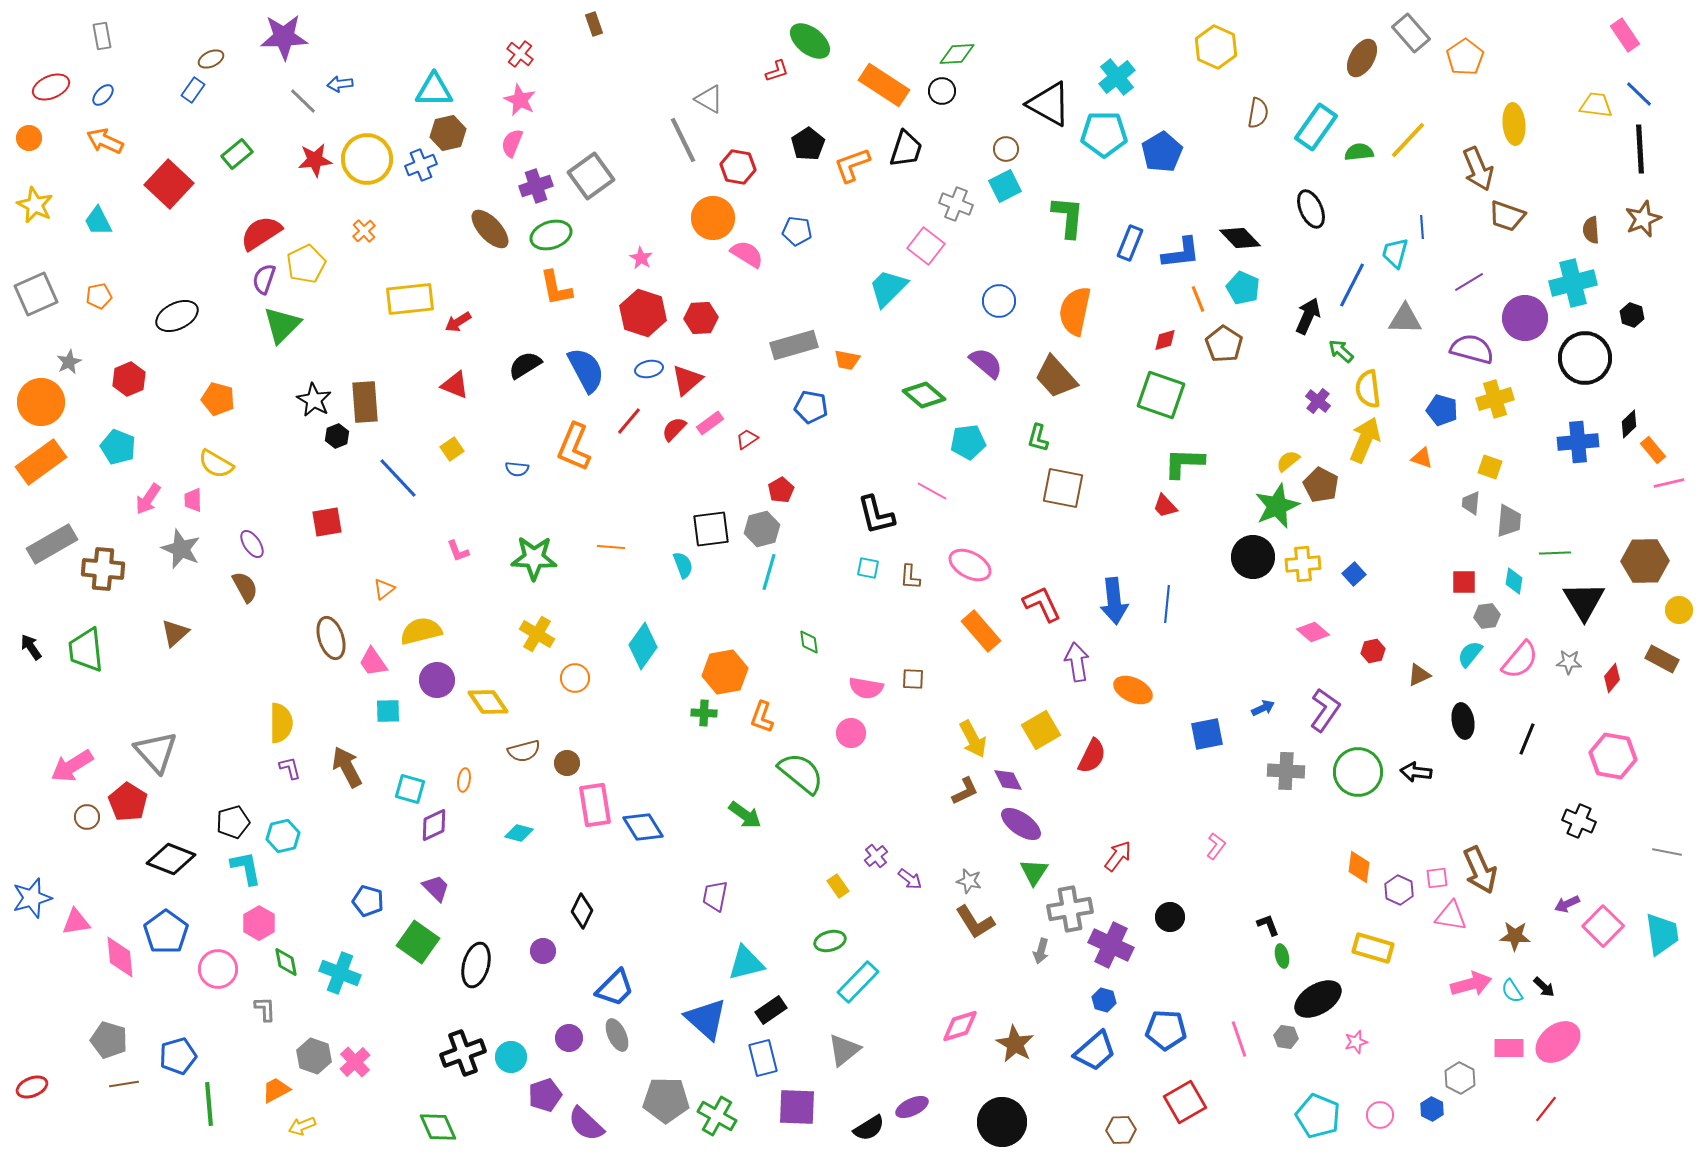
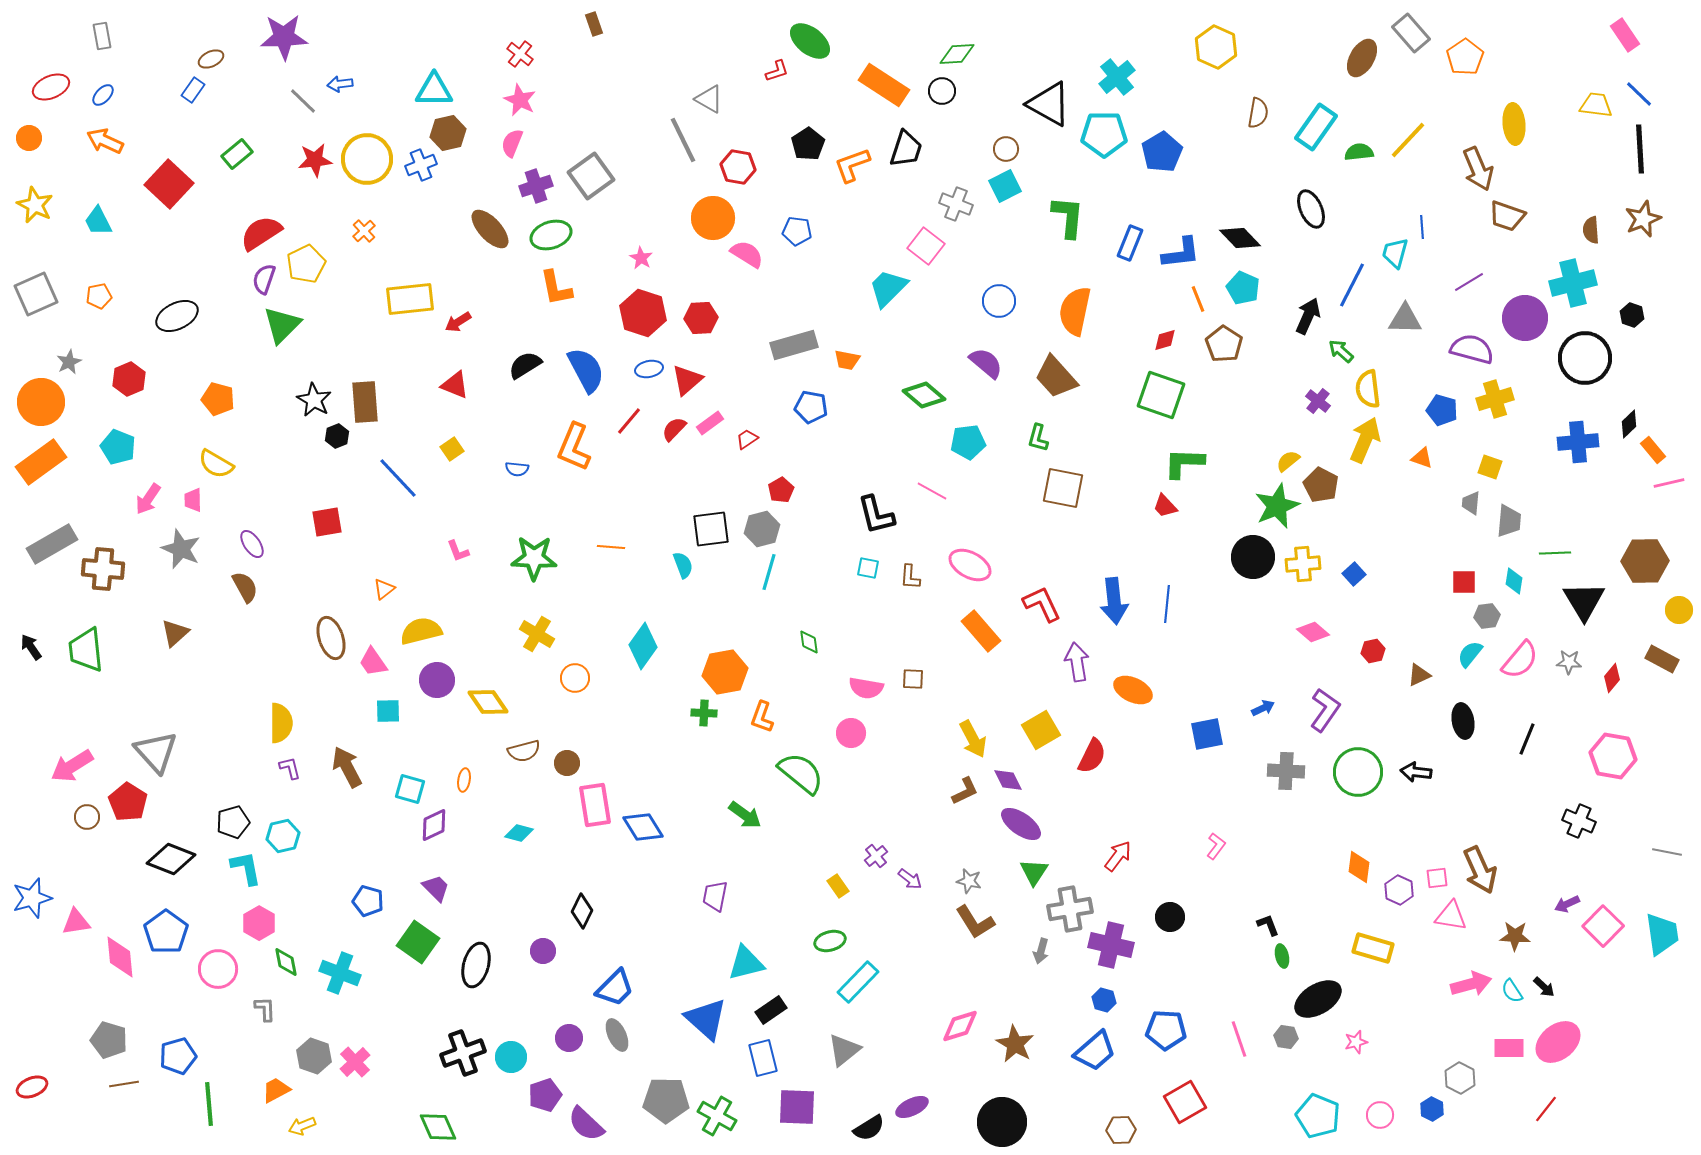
purple cross at (1111, 945): rotated 12 degrees counterclockwise
